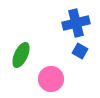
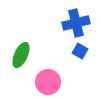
pink circle: moved 3 px left, 3 px down
